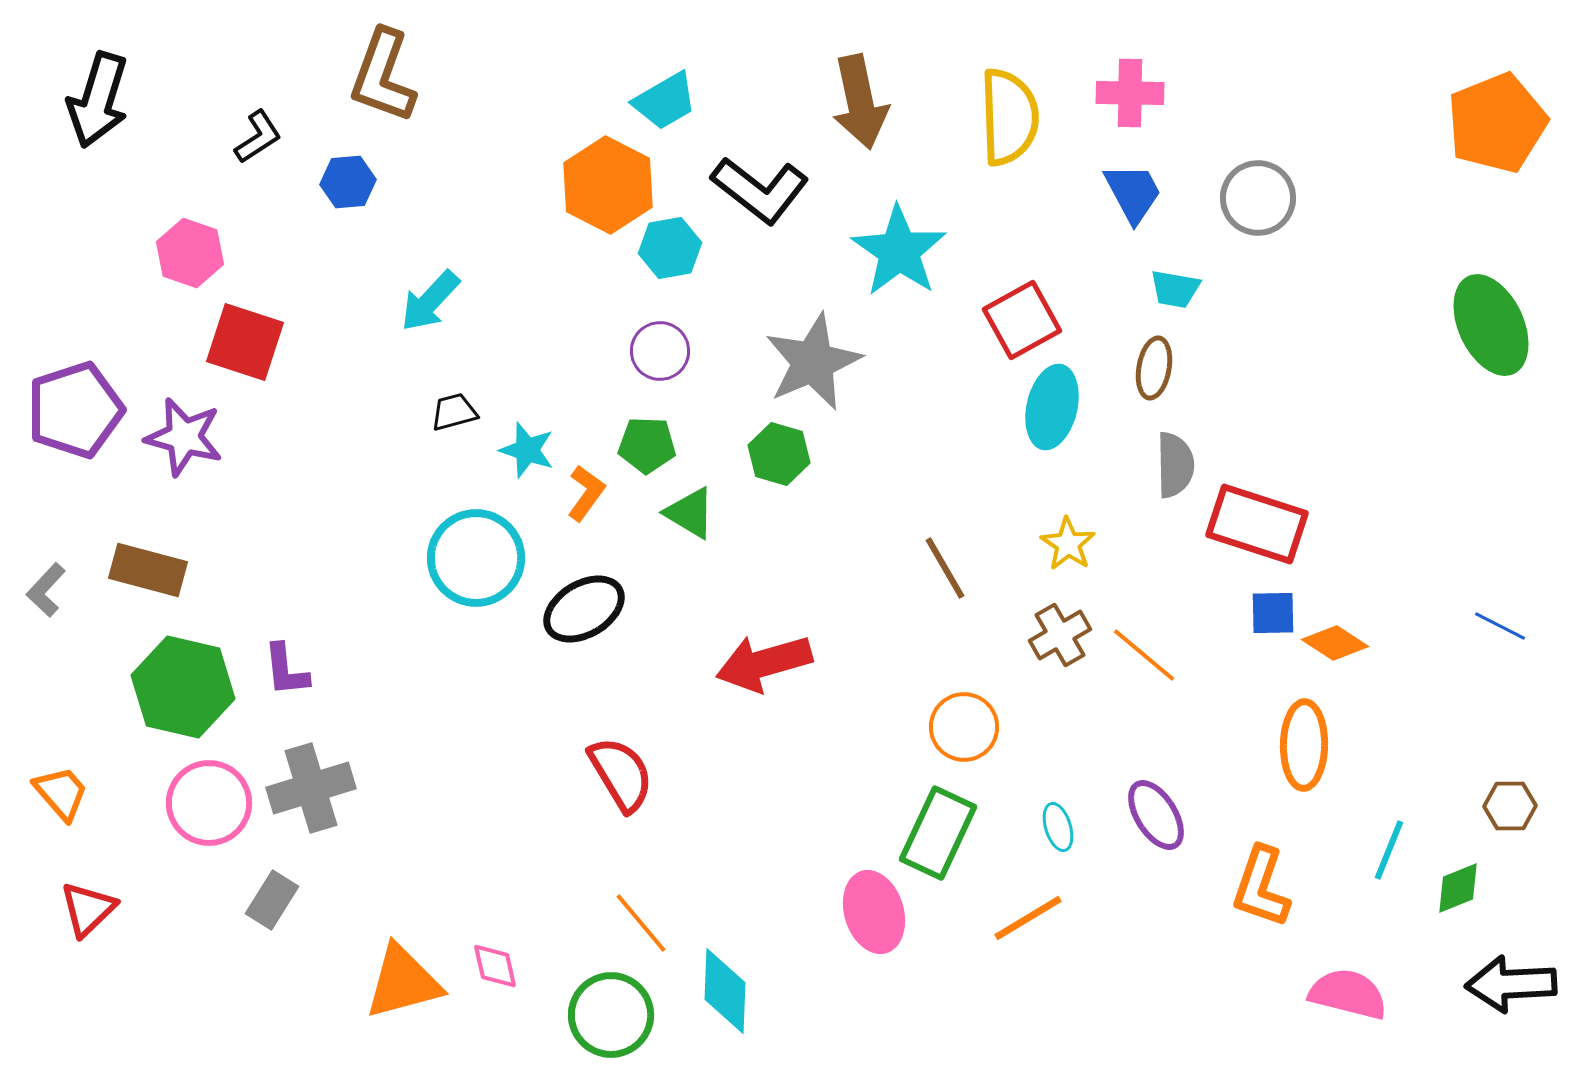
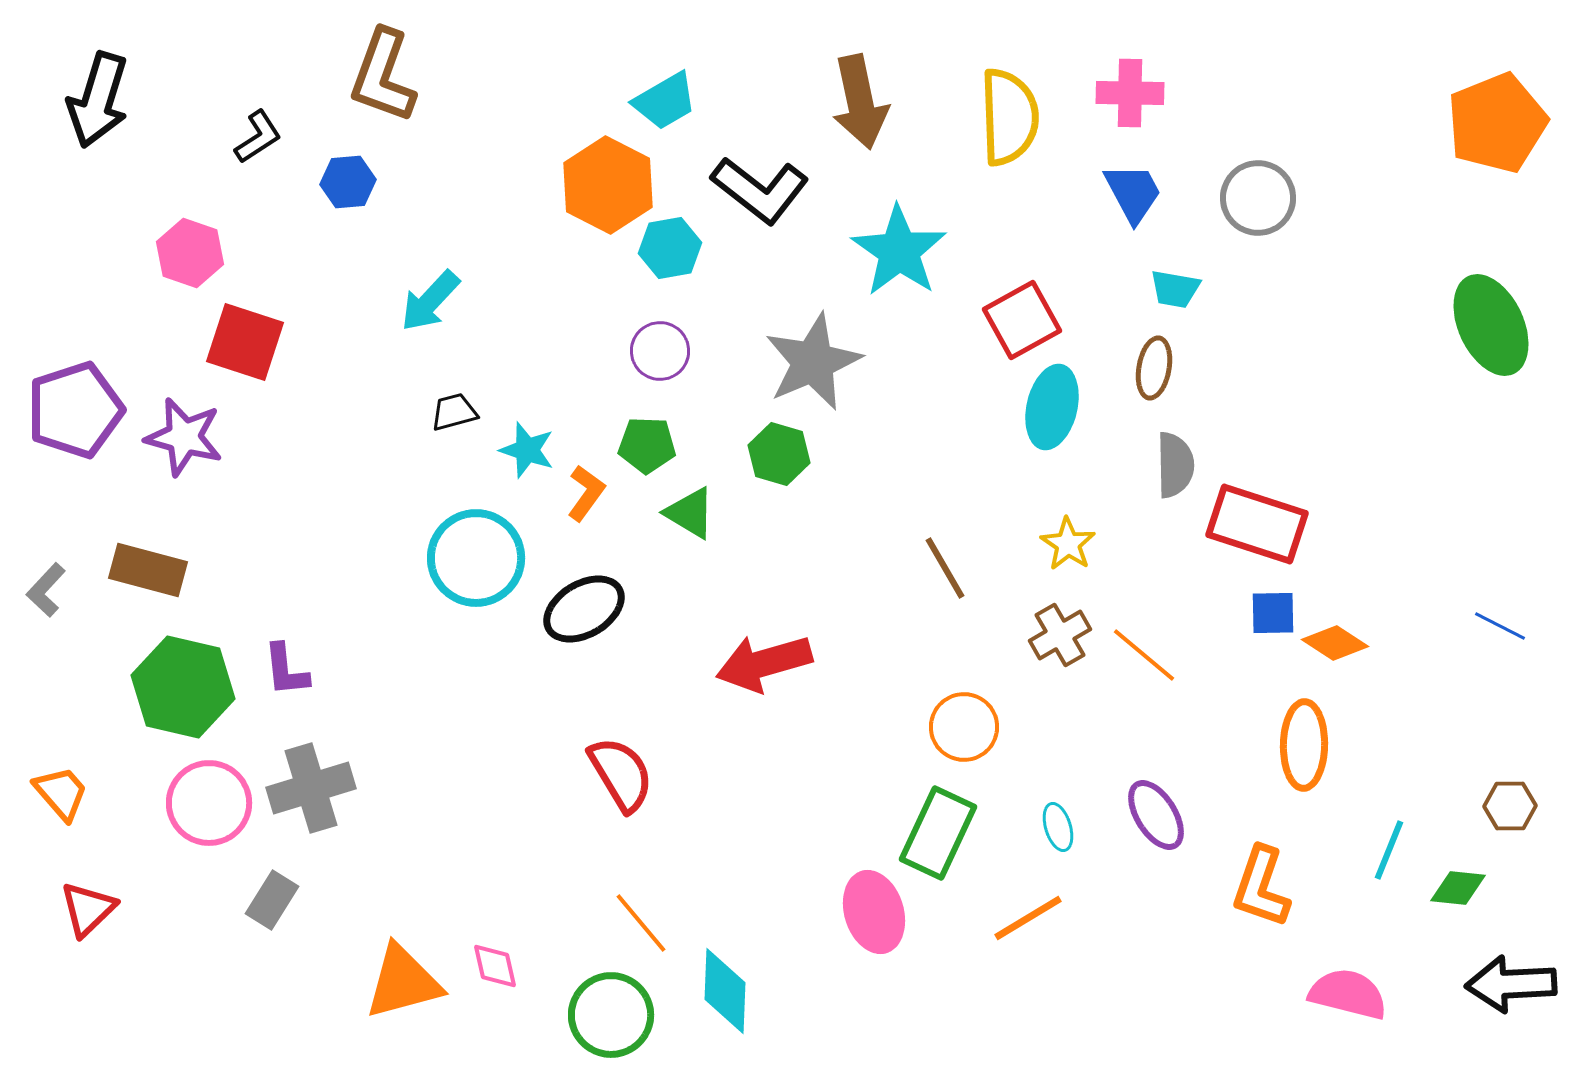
green diamond at (1458, 888): rotated 28 degrees clockwise
